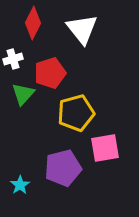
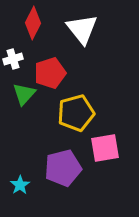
green triangle: moved 1 px right
